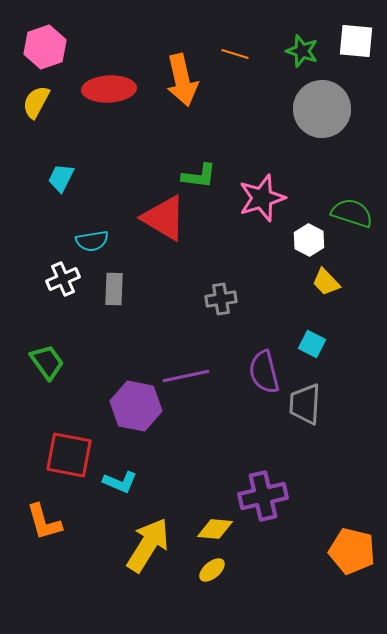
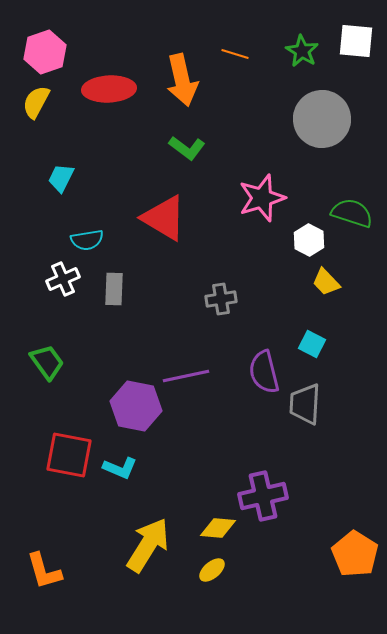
pink hexagon: moved 5 px down
green star: rotated 12 degrees clockwise
gray circle: moved 10 px down
green L-shape: moved 12 px left, 28 px up; rotated 30 degrees clockwise
cyan semicircle: moved 5 px left, 1 px up
cyan L-shape: moved 14 px up
orange L-shape: moved 49 px down
yellow diamond: moved 3 px right, 1 px up
orange pentagon: moved 3 px right, 3 px down; rotated 18 degrees clockwise
